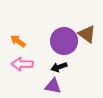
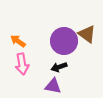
pink arrow: rotated 100 degrees counterclockwise
